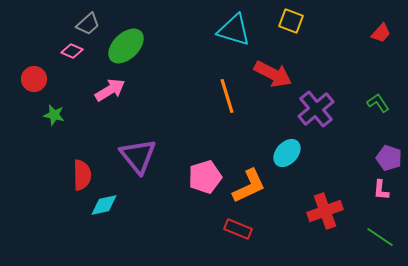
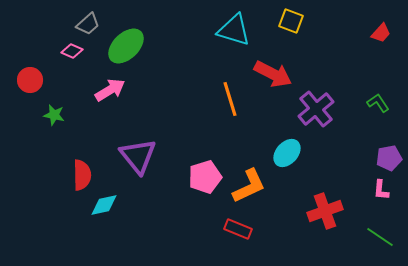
red circle: moved 4 px left, 1 px down
orange line: moved 3 px right, 3 px down
purple pentagon: rotated 30 degrees counterclockwise
